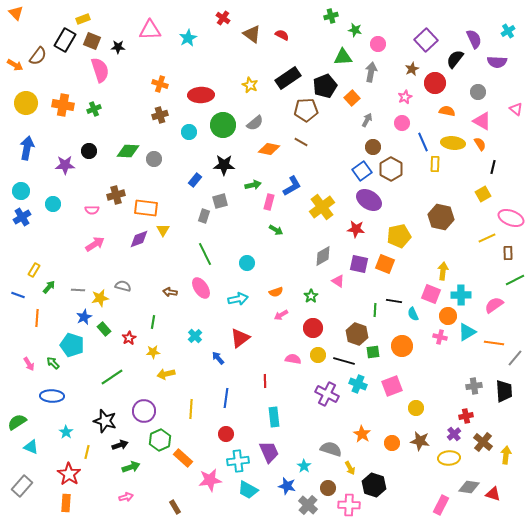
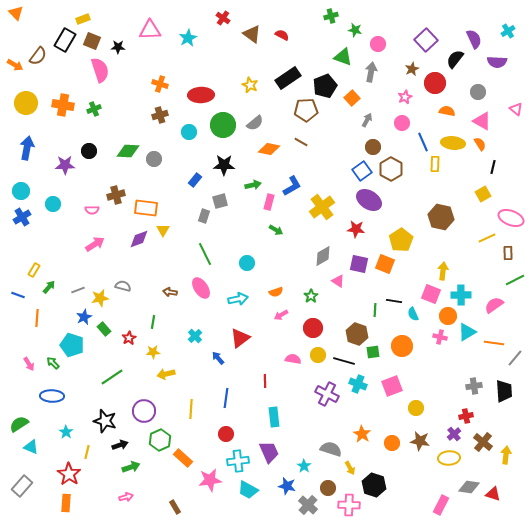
green triangle at (343, 57): rotated 24 degrees clockwise
yellow pentagon at (399, 236): moved 2 px right, 4 px down; rotated 20 degrees counterclockwise
gray line at (78, 290): rotated 24 degrees counterclockwise
green semicircle at (17, 422): moved 2 px right, 2 px down
